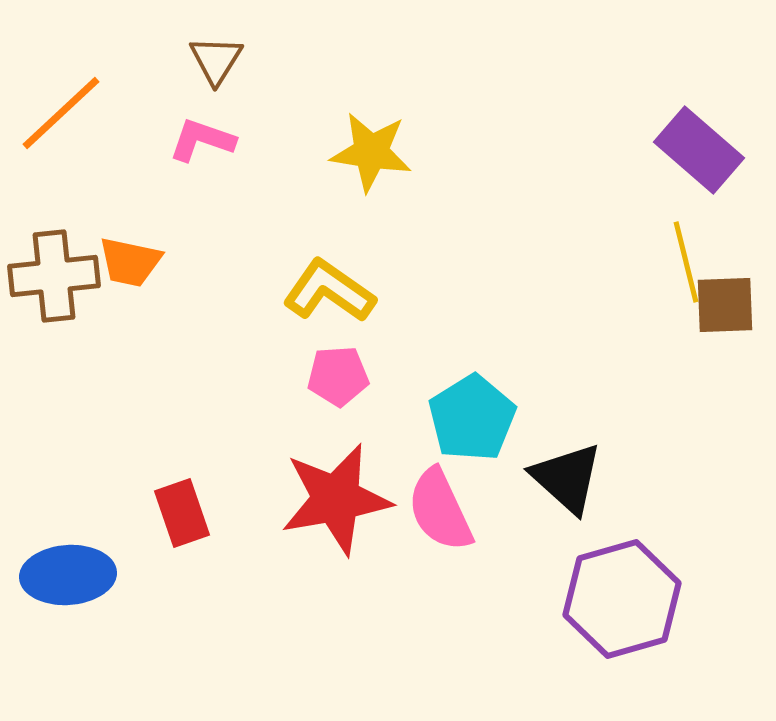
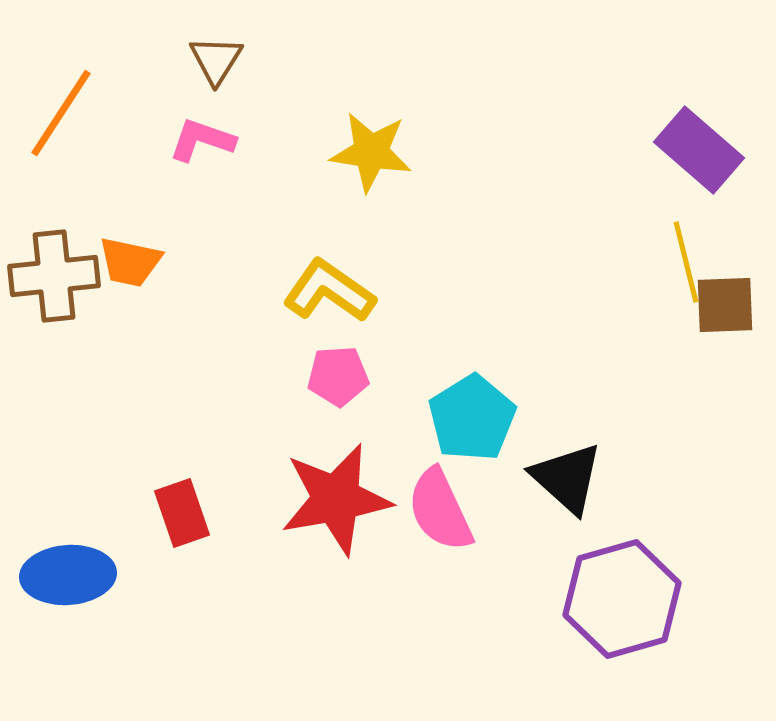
orange line: rotated 14 degrees counterclockwise
